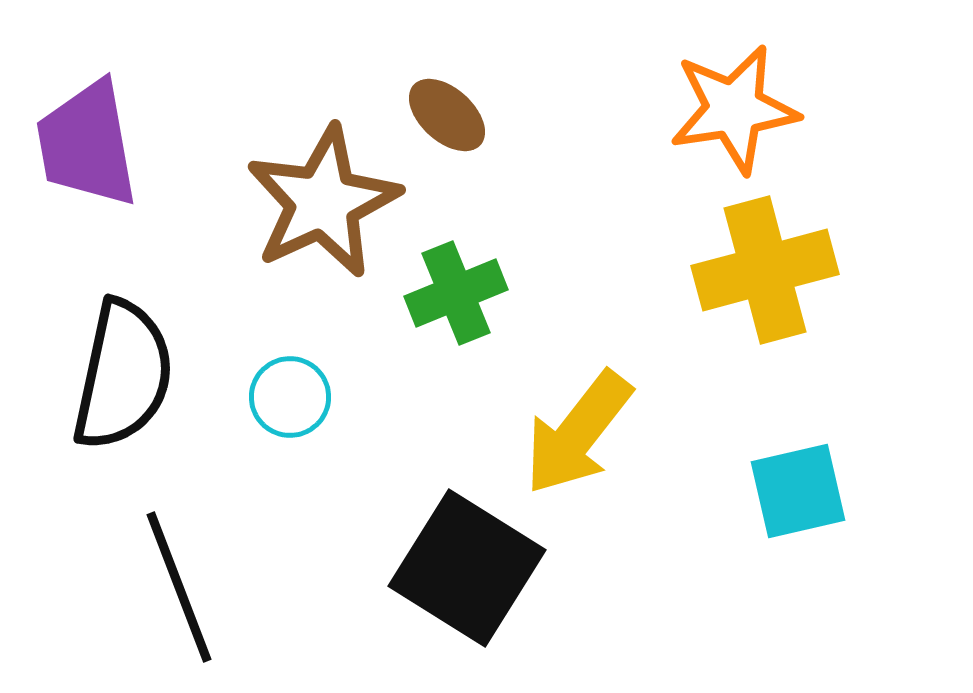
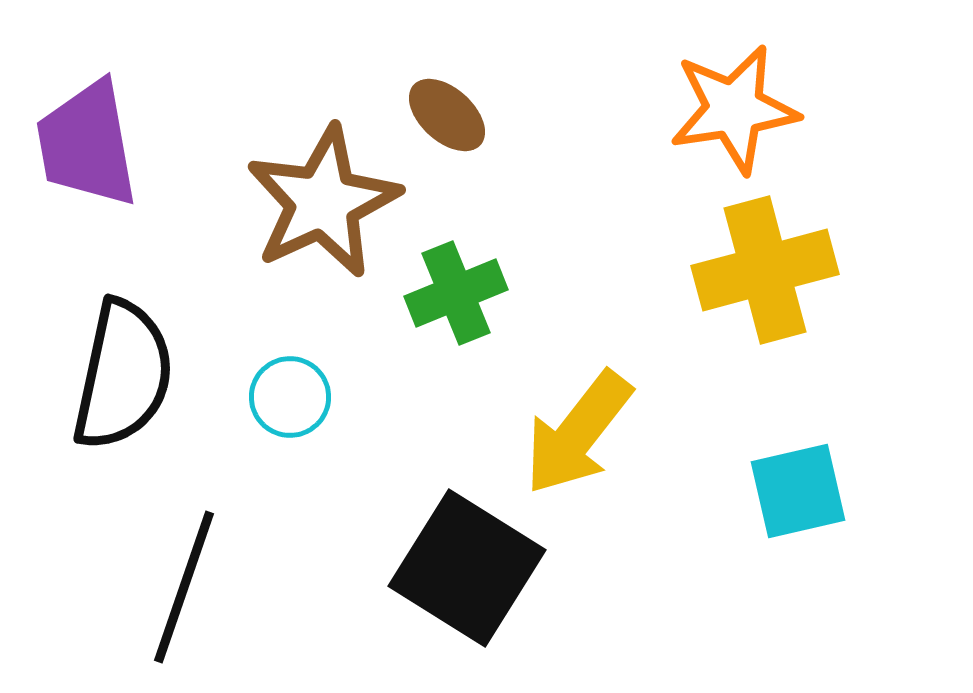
black line: moved 5 px right; rotated 40 degrees clockwise
